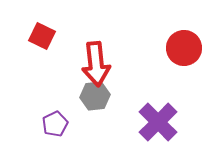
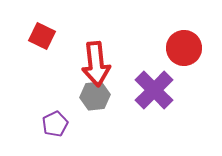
purple cross: moved 4 px left, 32 px up
